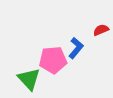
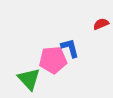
red semicircle: moved 6 px up
blue L-shape: moved 6 px left; rotated 55 degrees counterclockwise
